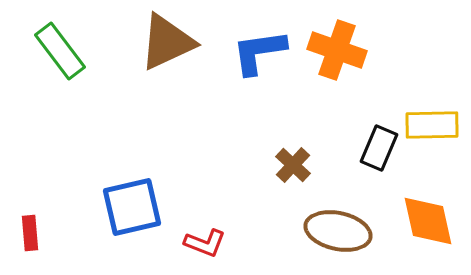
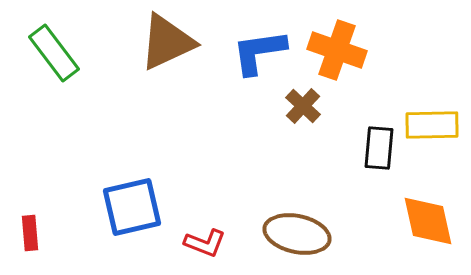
green rectangle: moved 6 px left, 2 px down
black rectangle: rotated 18 degrees counterclockwise
brown cross: moved 10 px right, 59 px up
brown ellipse: moved 41 px left, 3 px down
